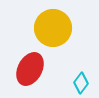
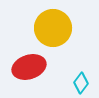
red ellipse: moved 1 px left, 2 px up; rotated 44 degrees clockwise
